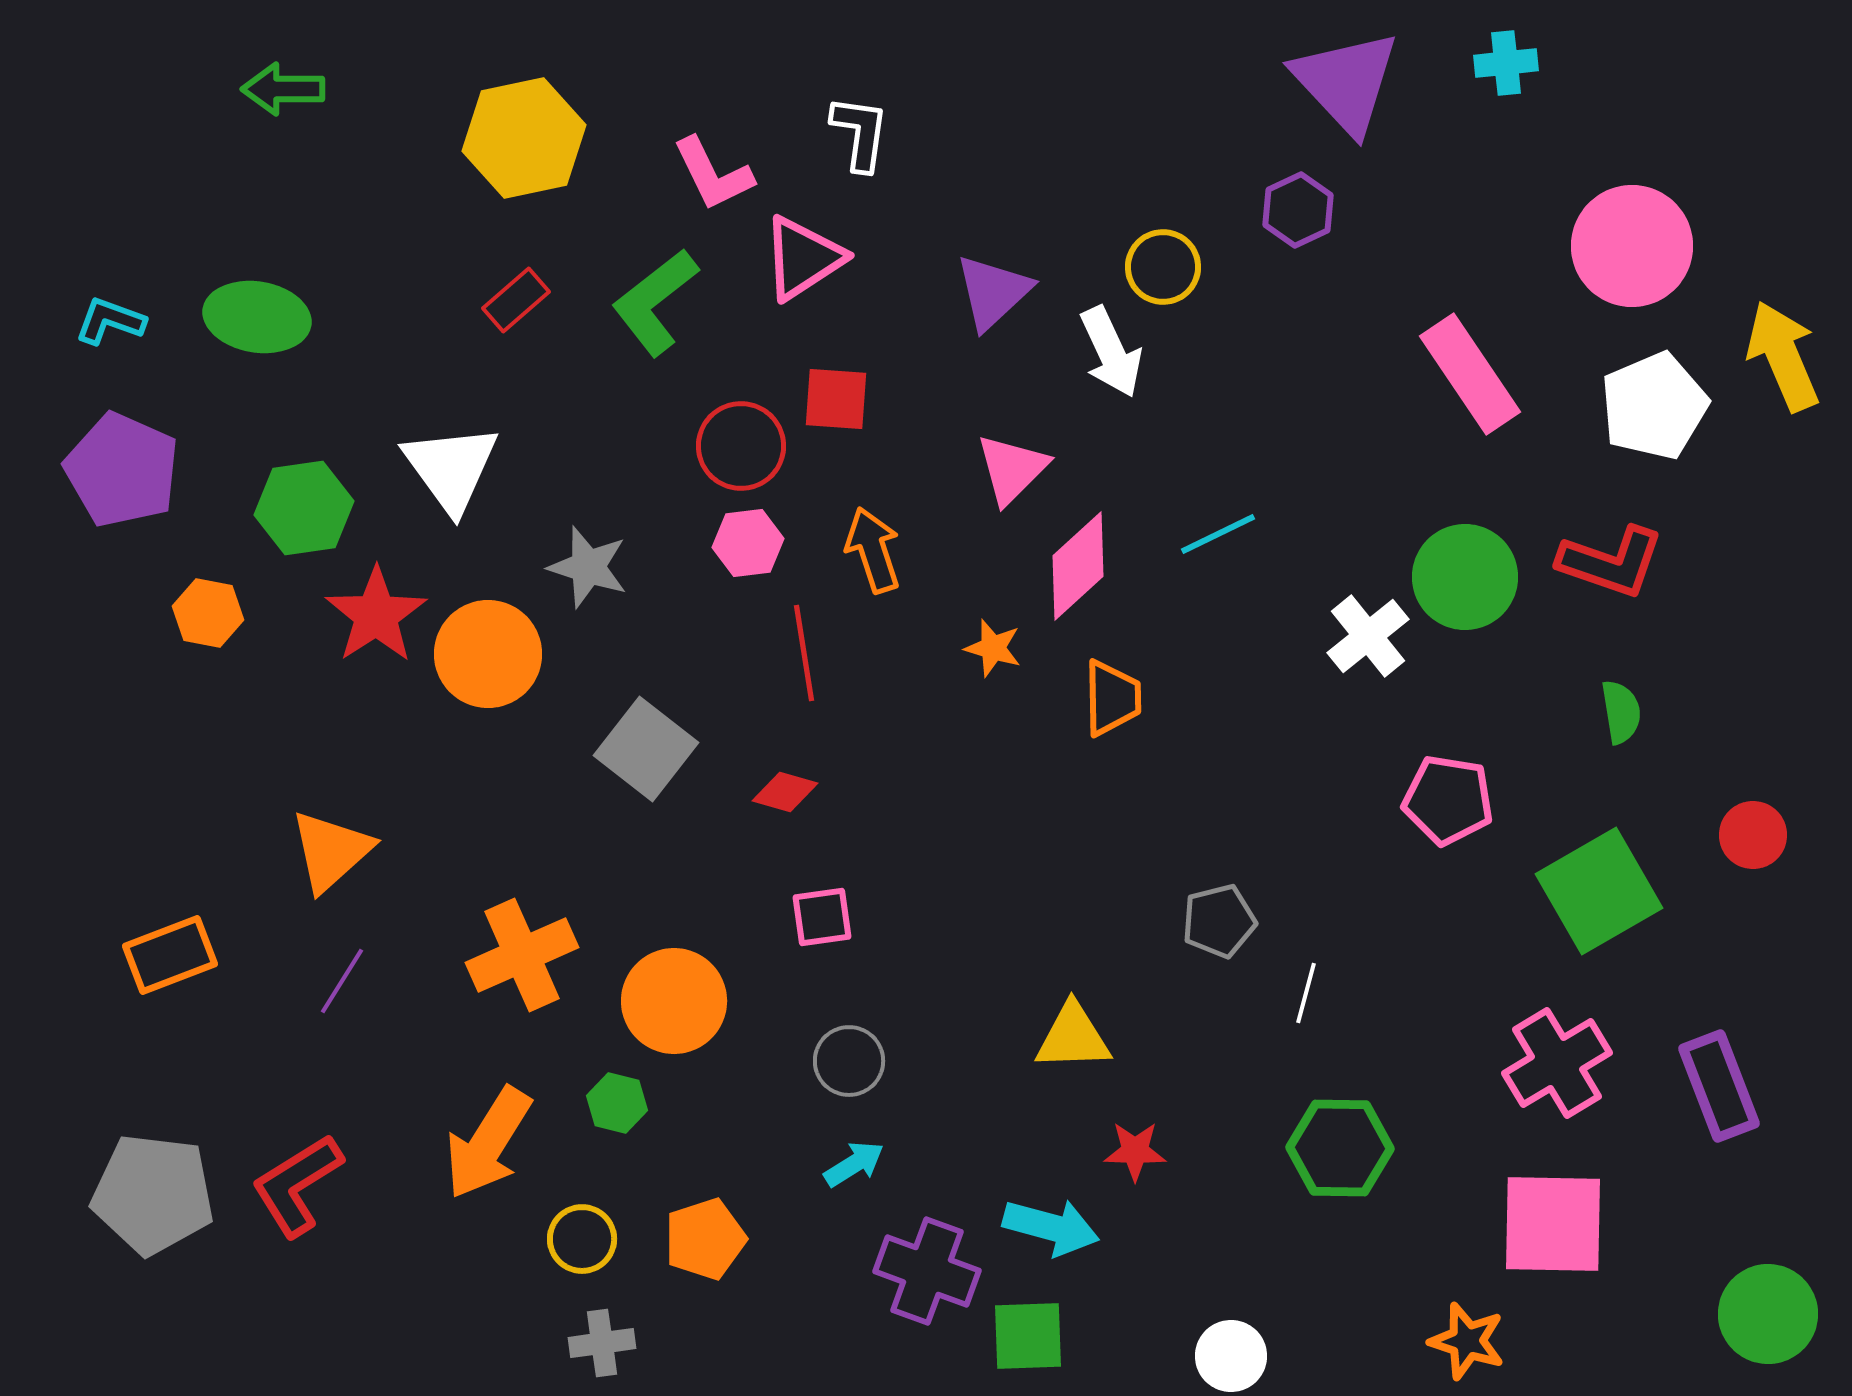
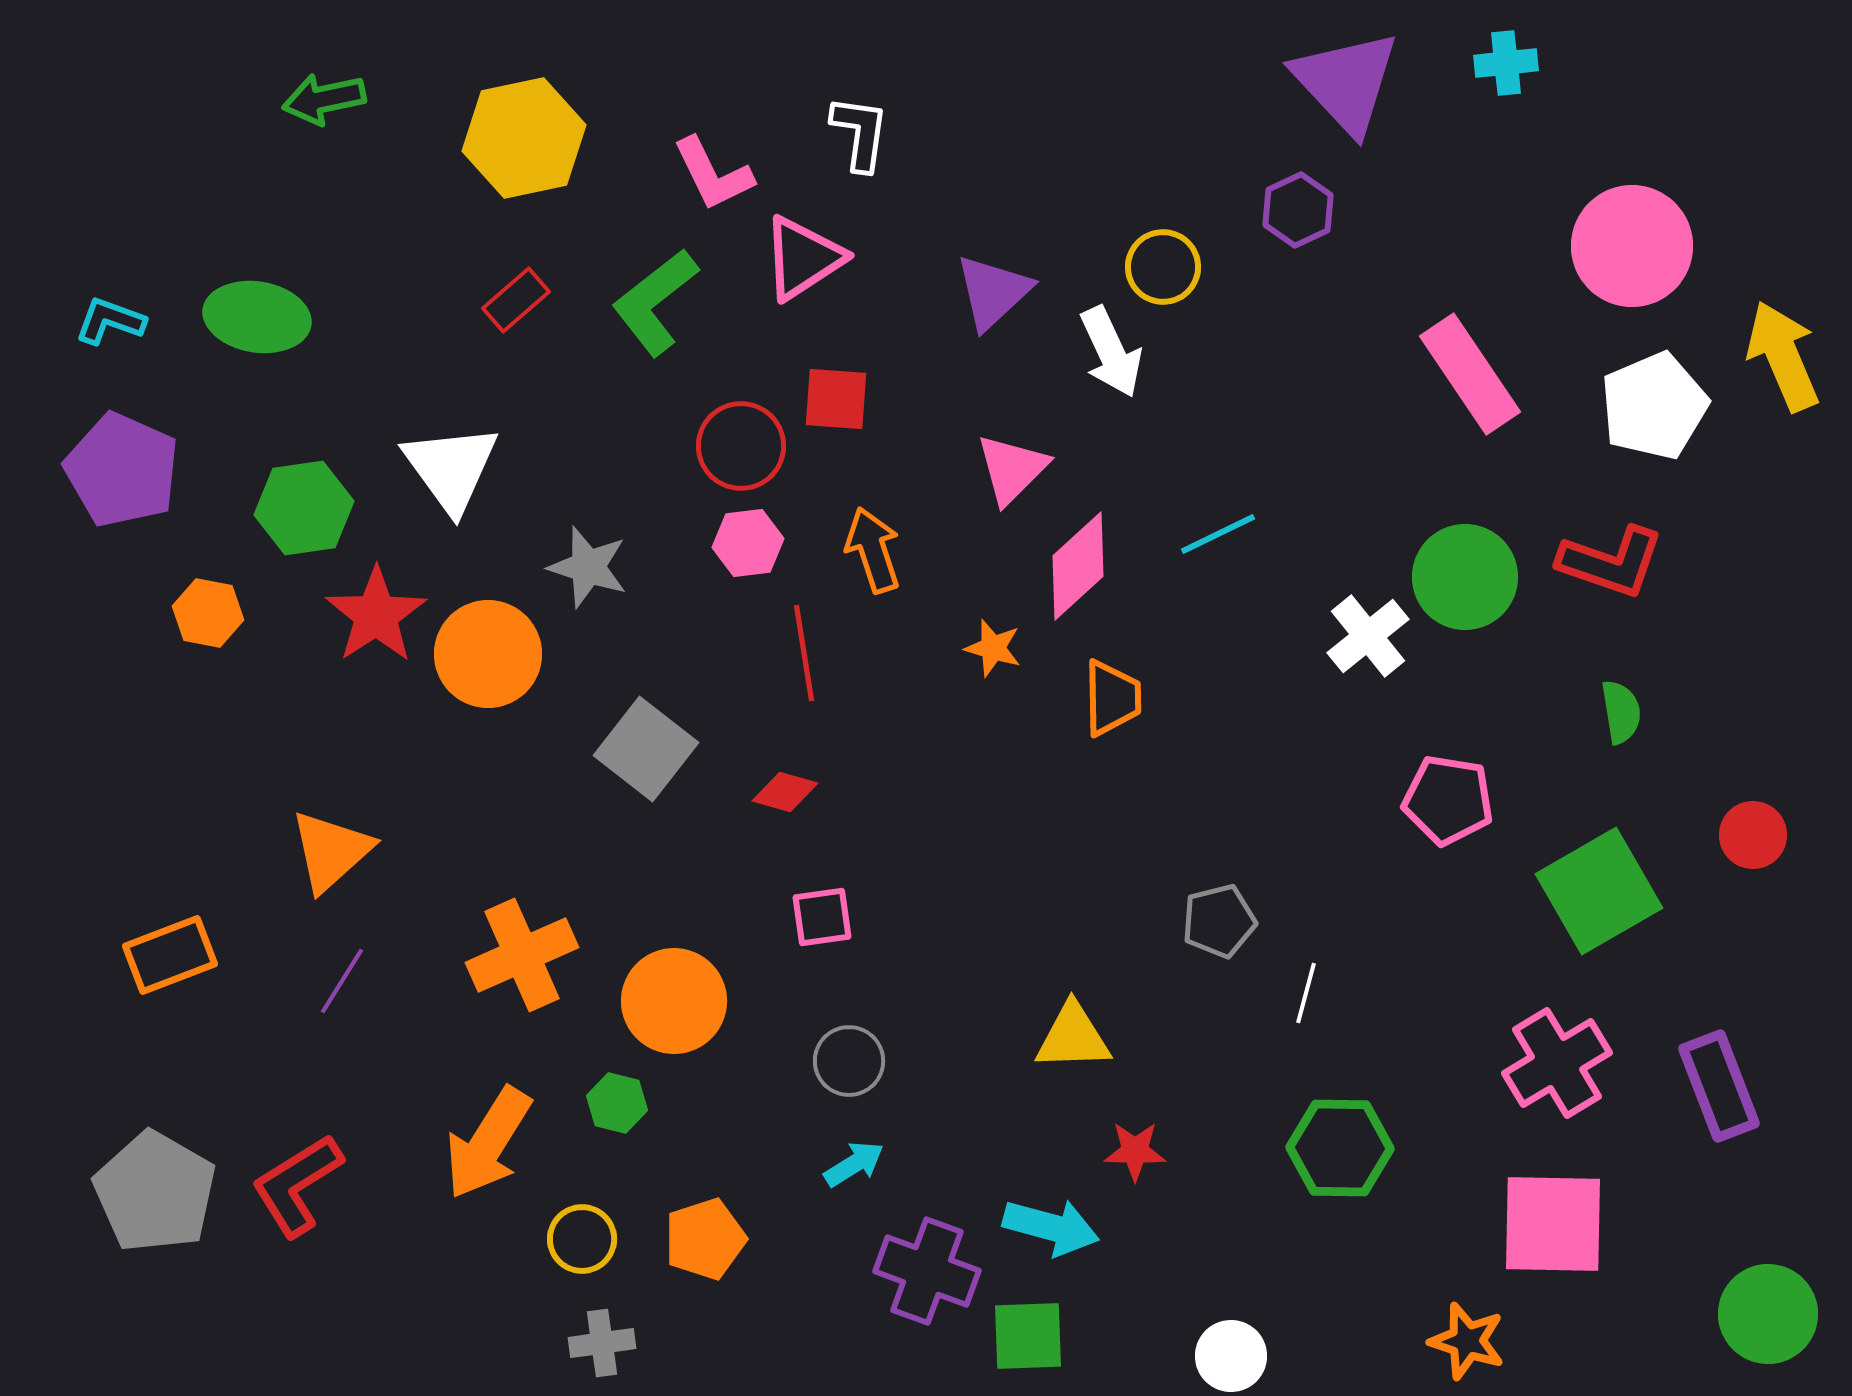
green arrow at (283, 89): moved 41 px right, 10 px down; rotated 12 degrees counterclockwise
gray pentagon at (153, 1194): moved 2 px right, 2 px up; rotated 23 degrees clockwise
